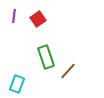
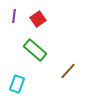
green rectangle: moved 11 px left, 7 px up; rotated 30 degrees counterclockwise
